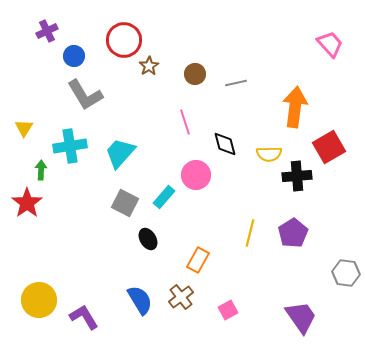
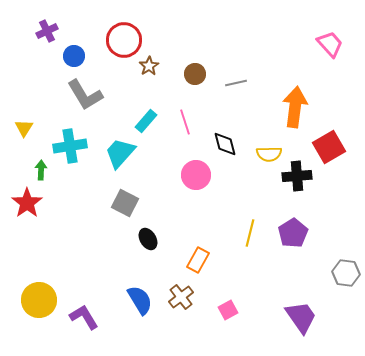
cyan rectangle: moved 18 px left, 76 px up
